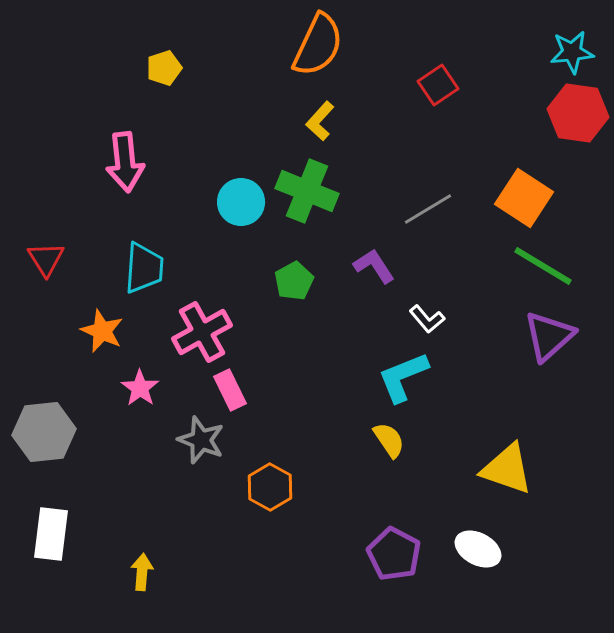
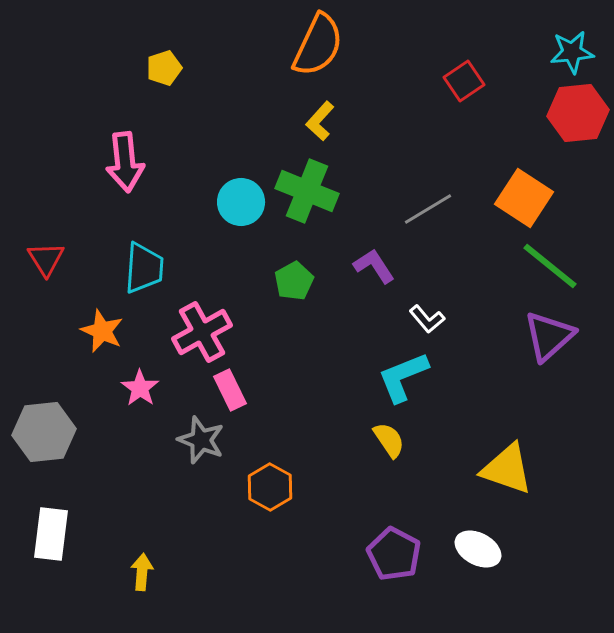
red square: moved 26 px right, 4 px up
red hexagon: rotated 14 degrees counterclockwise
green line: moved 7 px right; rotated 8 degrees clockwise
